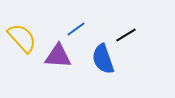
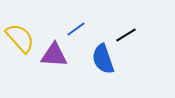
yellow semicircle: moved 2 px left
purple triangle: moved 4 px left, 1 px up
